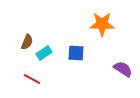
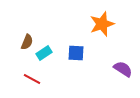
orange star: rotated 20 degrees counterclockwise
